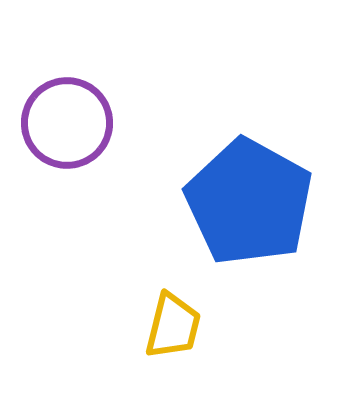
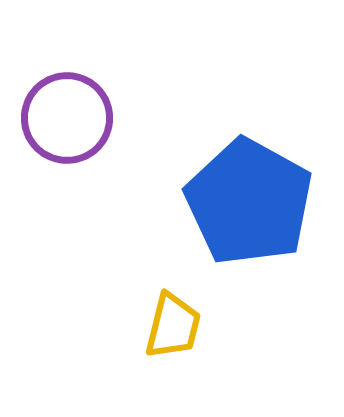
purple circle: moved 5 px up
